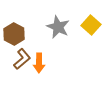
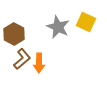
yellow square: moved 5 px left, 3 px up; rotated 18 degrees counterclockwise
